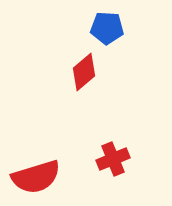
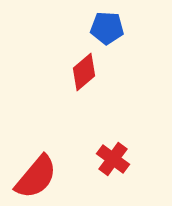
red cross: rotated 32 degrees counterclockwise
red semicircle: rotated 33 degrees counterclockwise
